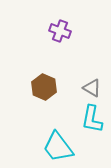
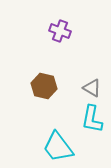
brown hexagon: moved 1 px up; rotated 10 degrees counterclockwise
